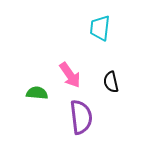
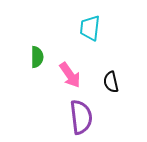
cyan trapezoid: moved 10 px left
green semicircle: moved 36 px up; rotated 85 degrees clockwise
